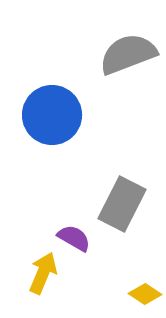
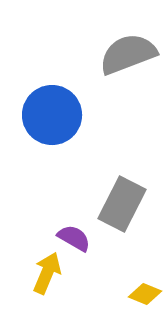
yellow arrow: moved 4 px right
yellow diamond: rotated 12 degrees counterclockwise
